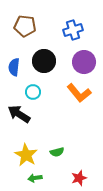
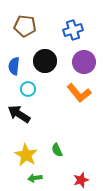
black circle: moved 1 px right
blue semicircle: moved 1 px up
cyan circle: moved 5 px left, 3 px up
green semicircle: moved 2 px up; rotated 80 degrees clockwise
red star: moved 2 px right, 2 px down
